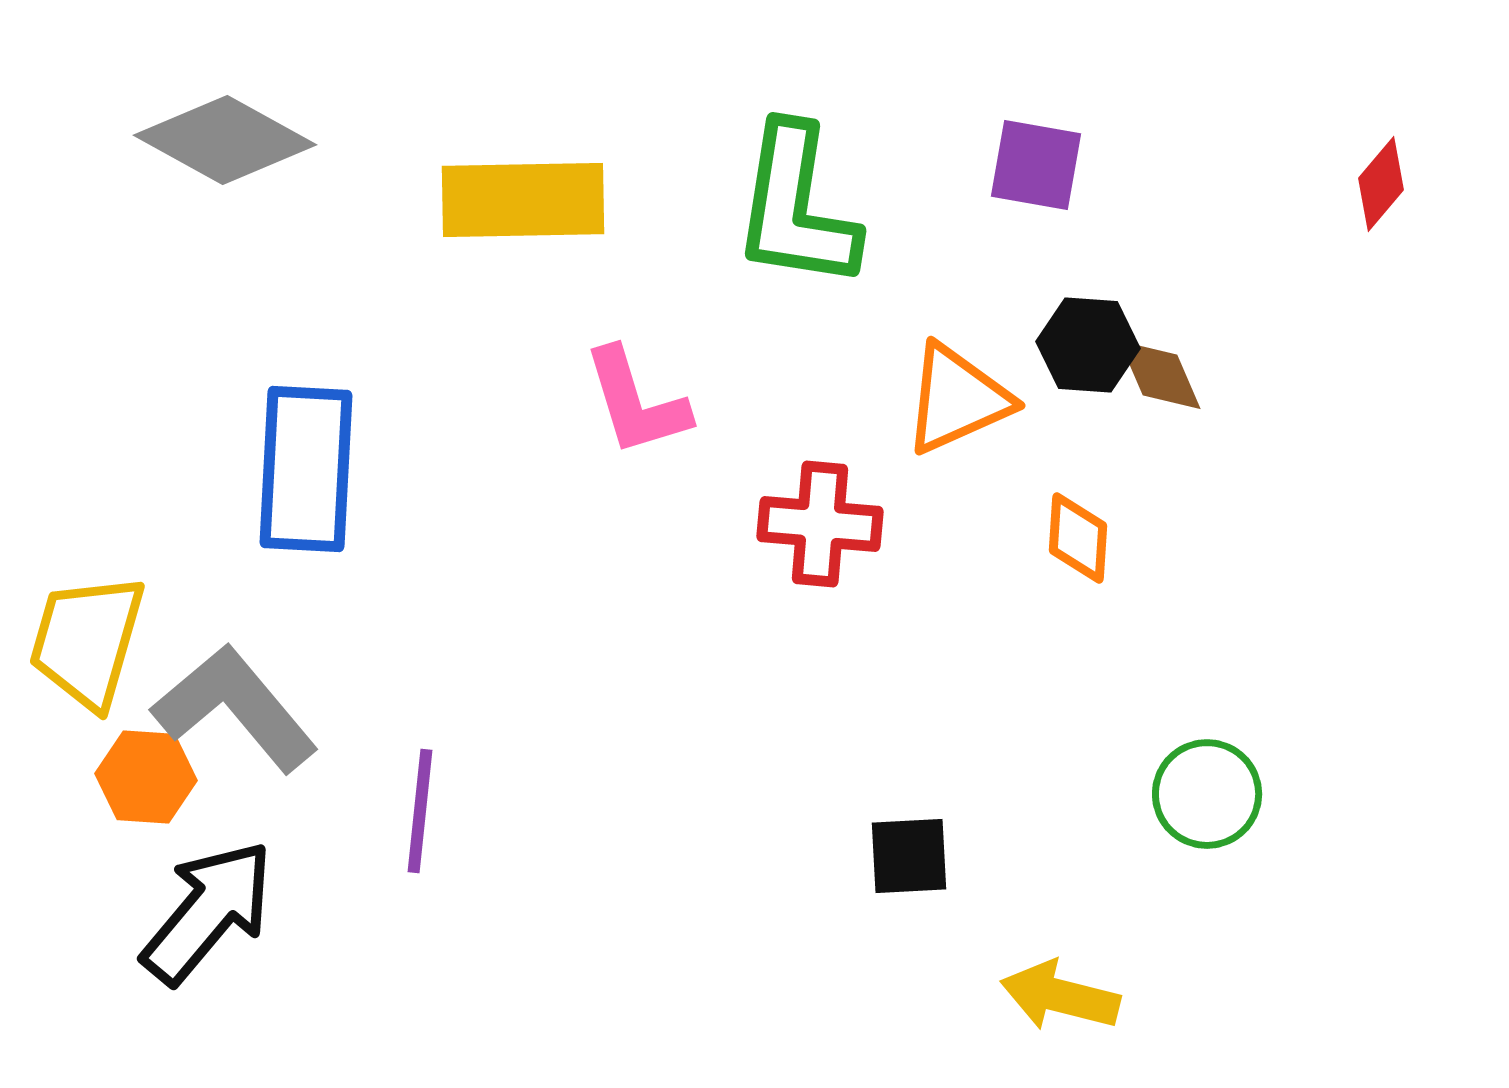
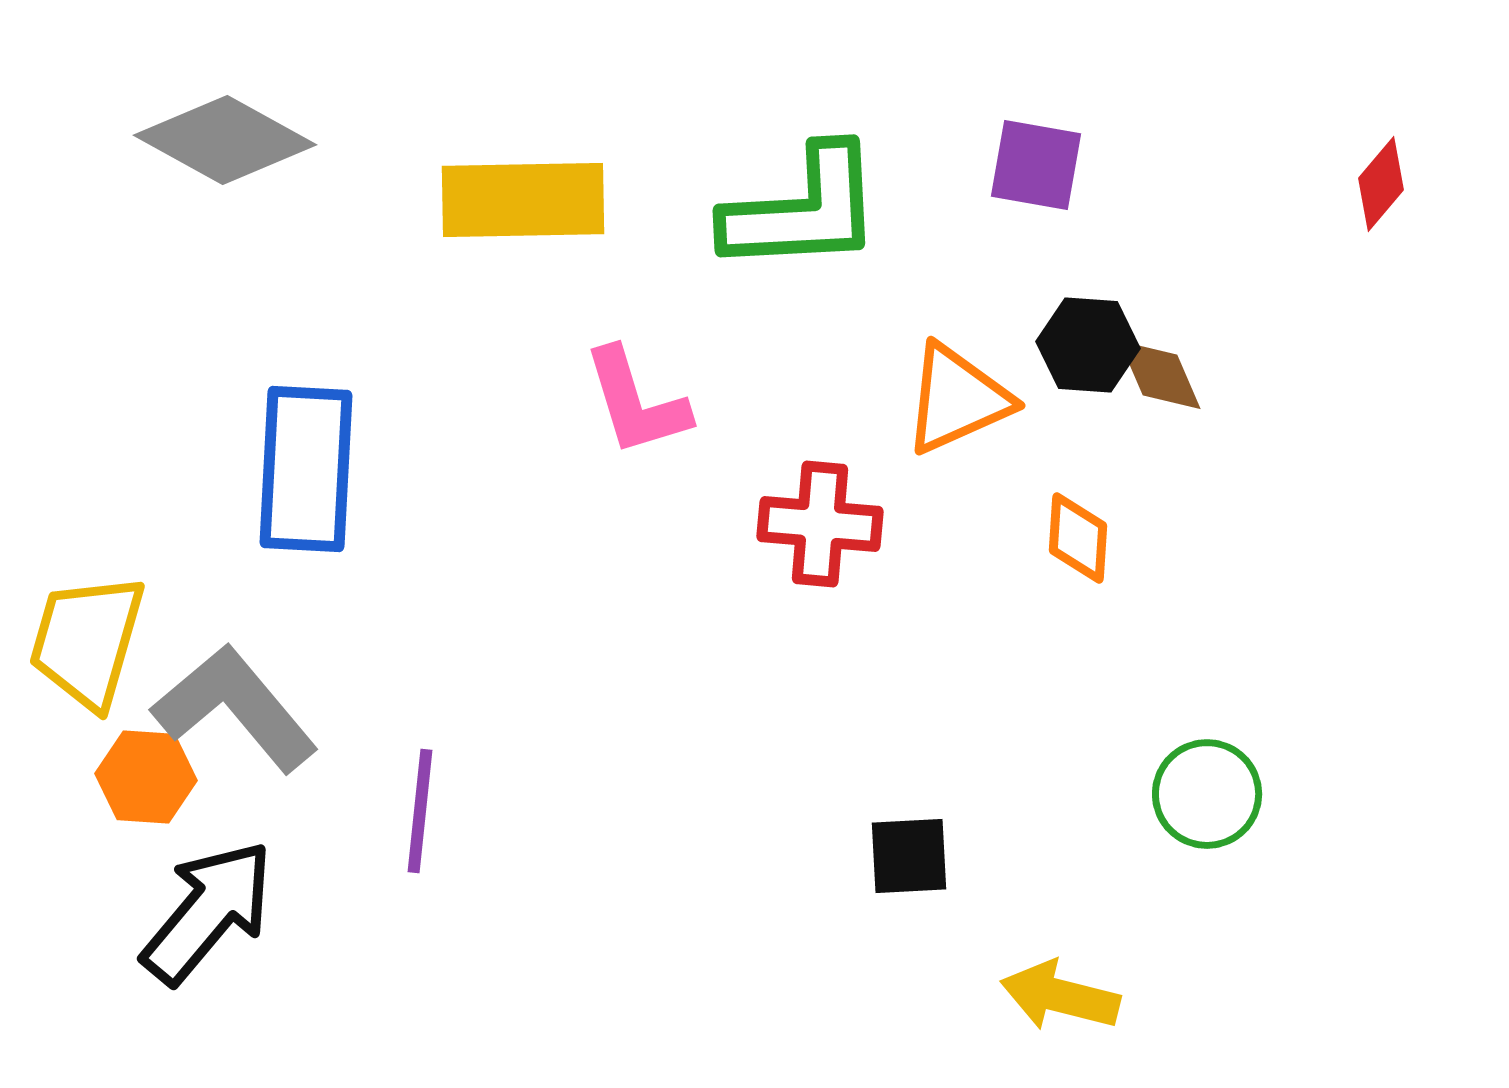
green L-shape: moved 7 px right, 3 px down; rotated 102 degrees counterclockwise
